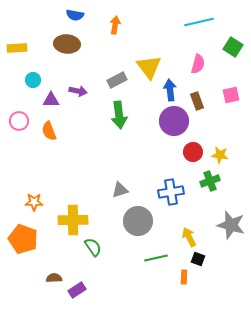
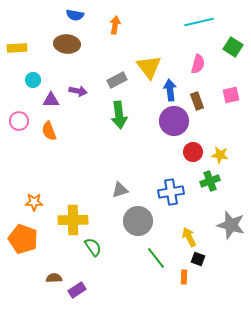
green line: rotated 65 degrees clockwise
